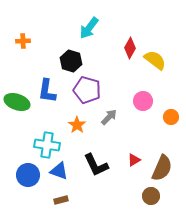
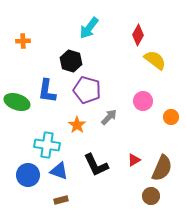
red diamond: moved 8 px right, 13 px up
